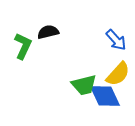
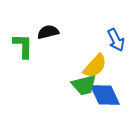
blue arrow: rotated 15 degrees clockwise
green L-shape: rotated 24 degrees counterclockwise
yellow semicircle: moved 23 px left, 8 px up
blue diamond: moved 1 px up
